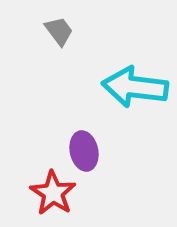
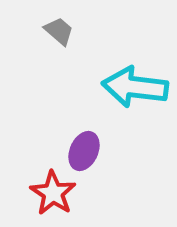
gray trapezoid: rotated 12 degrees counterclockwise
purple ellipse: rotated 36 degrees clockwise
